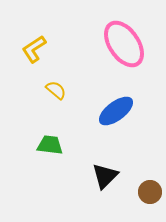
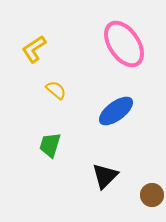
green trapezoid: rotated 80 degrees counterclockwise
brown circle: moved 2 px right, 3 px down
